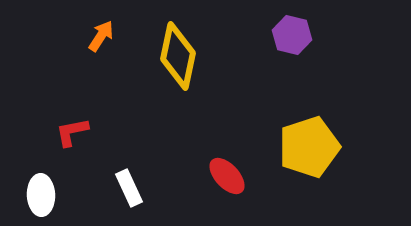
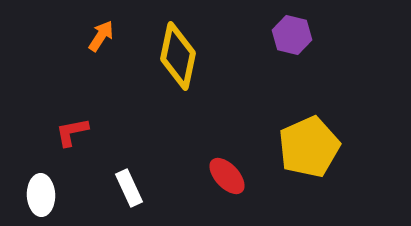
yellow pentagon: rotated 6 degrees counterclockwise
